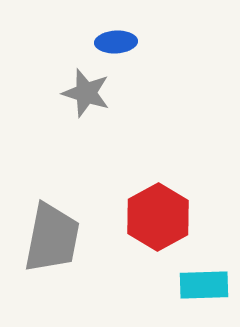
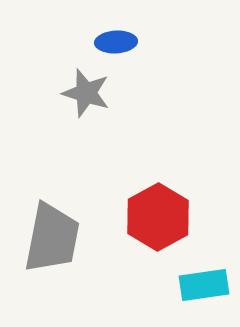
cyan rectangle: rotated 6 degrees counterclockwise
